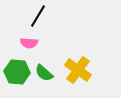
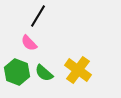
pink semicircle: rotated 42 degrees clockwise
green hexagon: rotated 15 degrees clockwise
